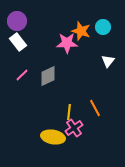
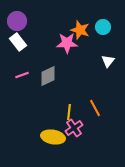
orange star: moved 1 px left, 1 px up
pink line: rotated 24 degrees clockwise
